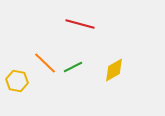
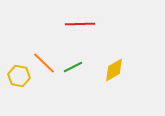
red line: rotated 16 degrees counterclockwise
orange line: moved 1 px left
yellow hexagon: moved 2 px right, 5 px up
